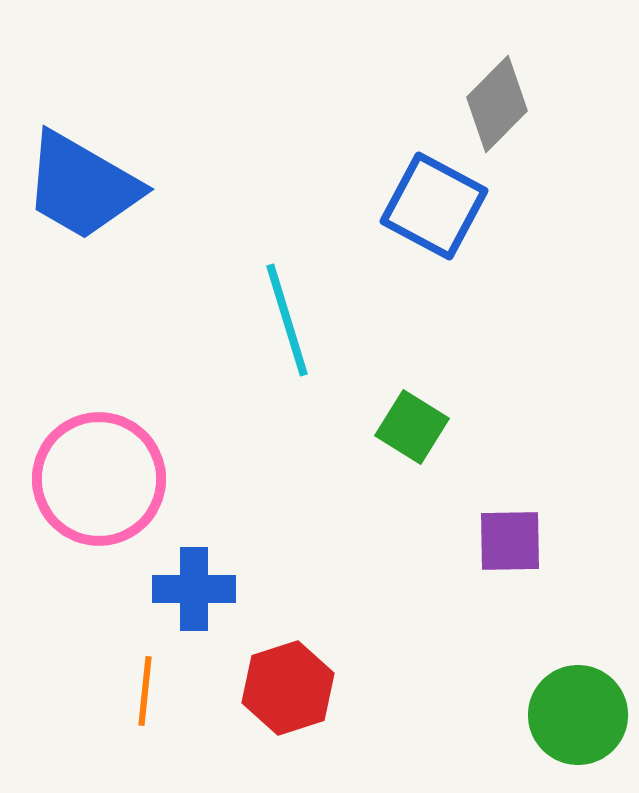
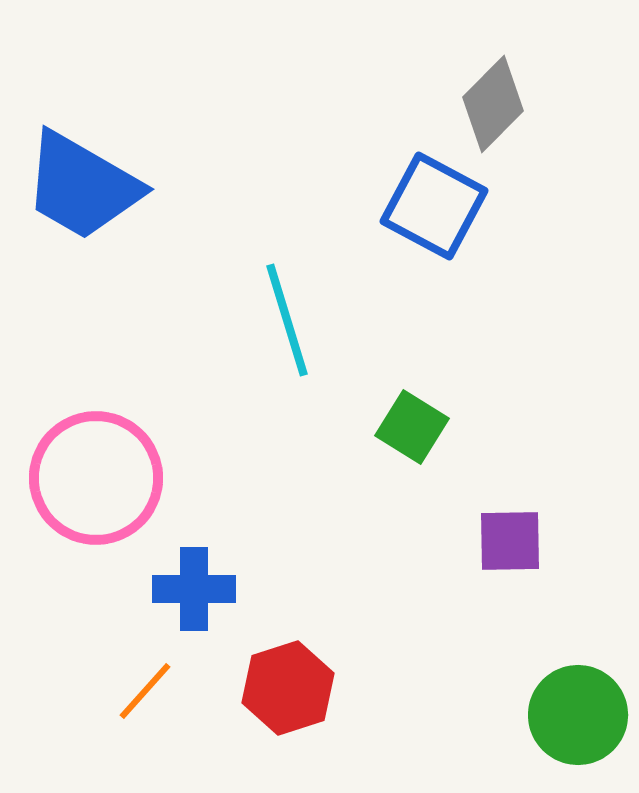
gray diamond: moved 4 px left
pink circle: moved 3 px left, 1 px up
orange line: rotated 36 degrees clockwise
